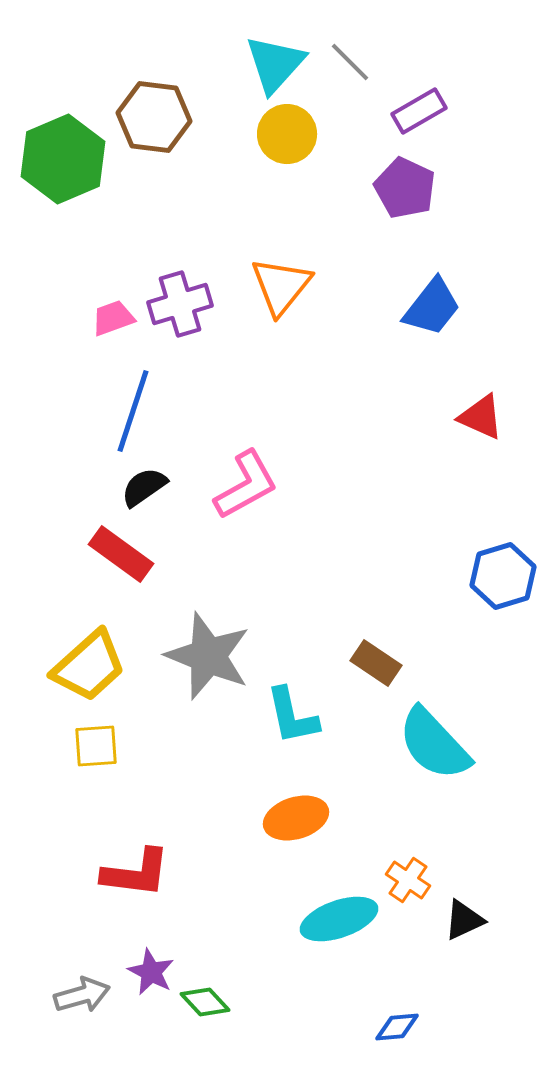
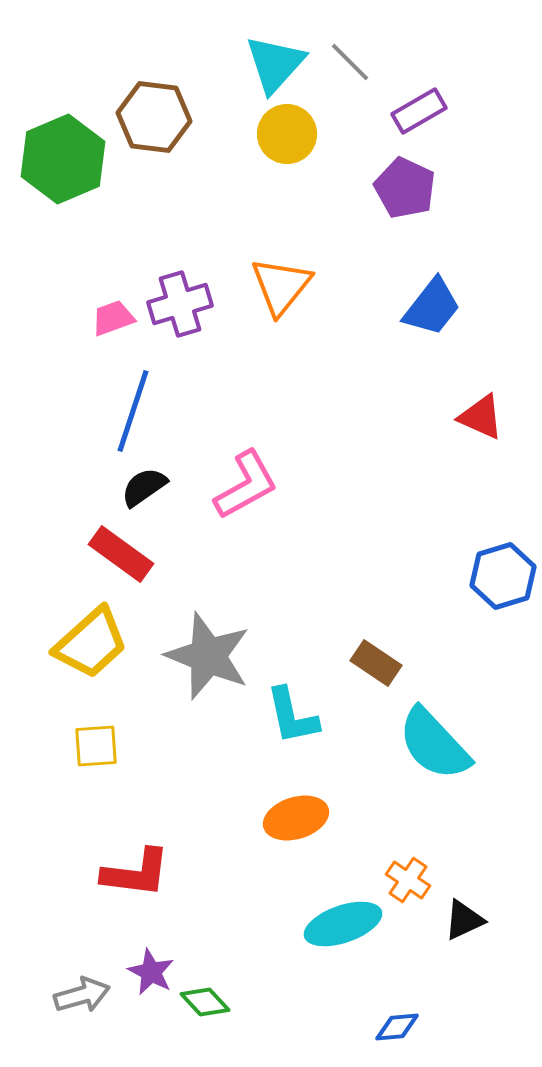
yellow trapezoid: moved 2 px right, 23 px up
cyan ellipse: moved 4 px right, 5 px down
